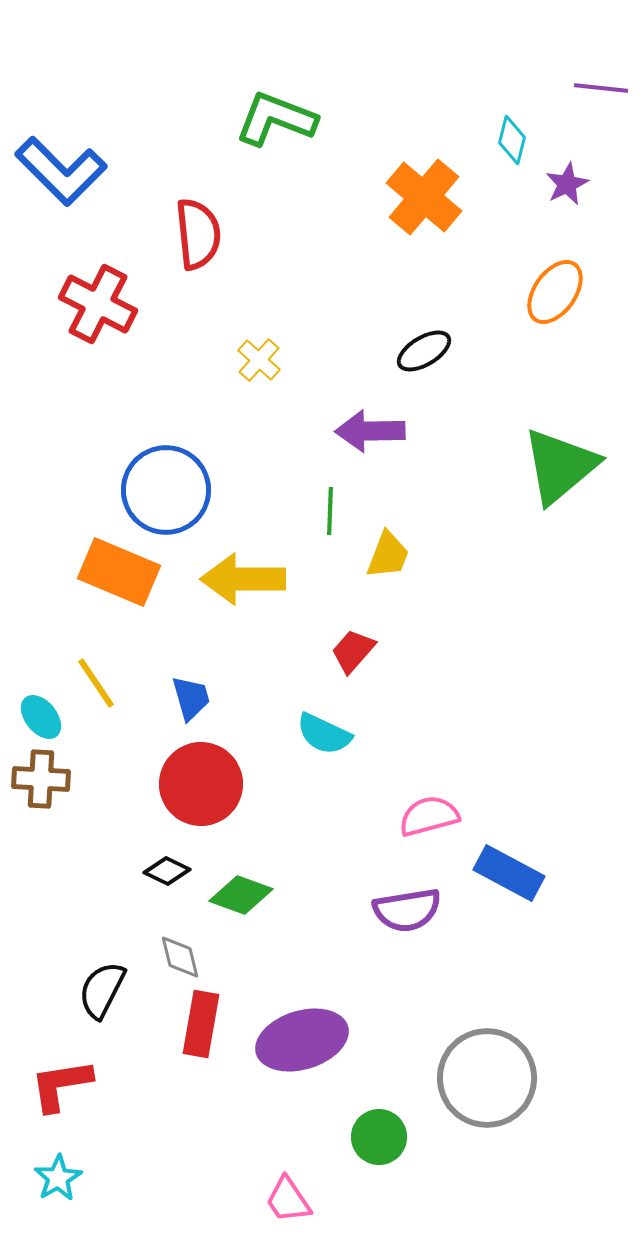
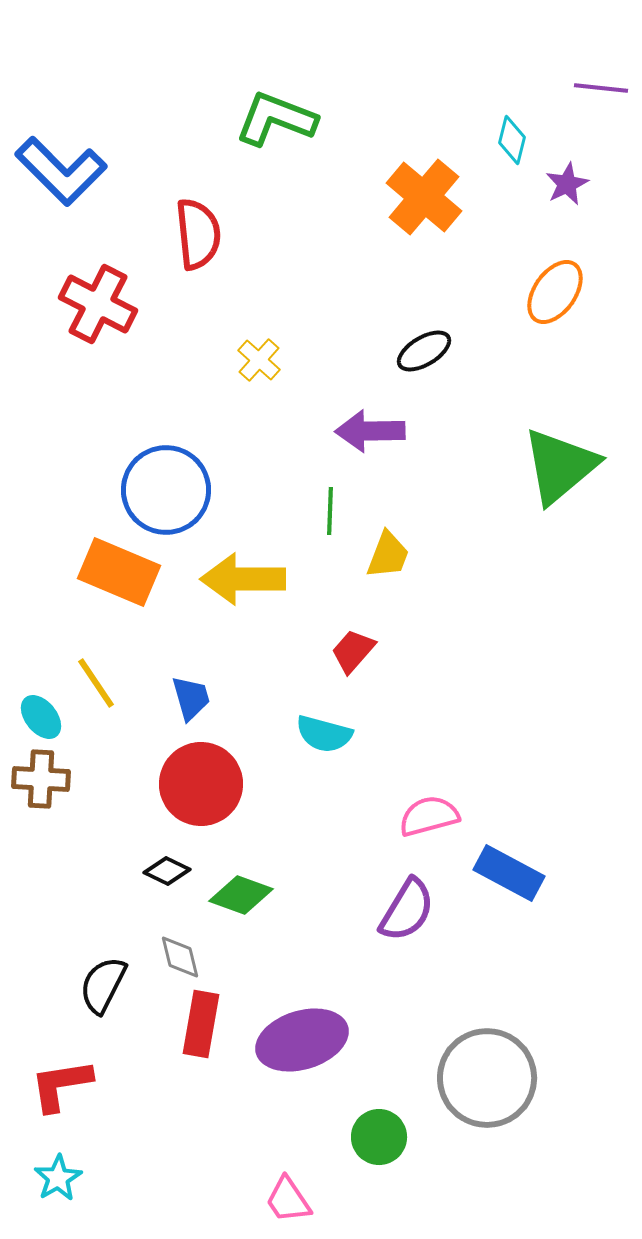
cyan semicircle: rotated 10 degrees counterclockwise
purple semicircle: rotated 50 degrees counterclockwise
black semicircle: moved 1 px right, 5 px up
